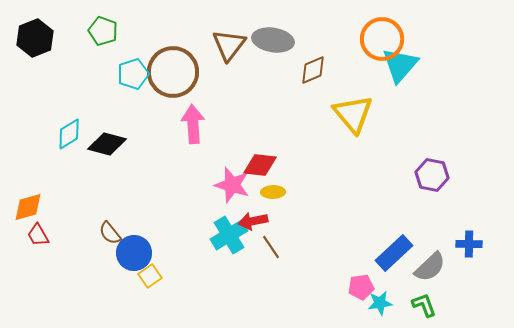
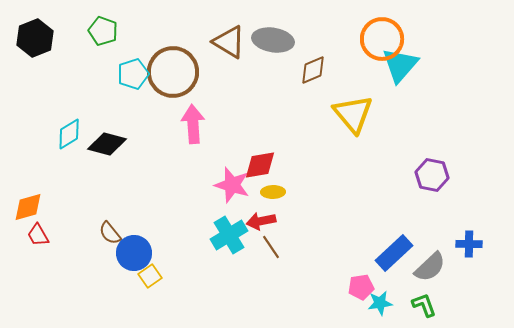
brown triangle: moved 3 px up; rotated 36 degrees counterclockwise
red diamond: rotated 16 degrees counterclockwise
red arrow: moved 8 px right
